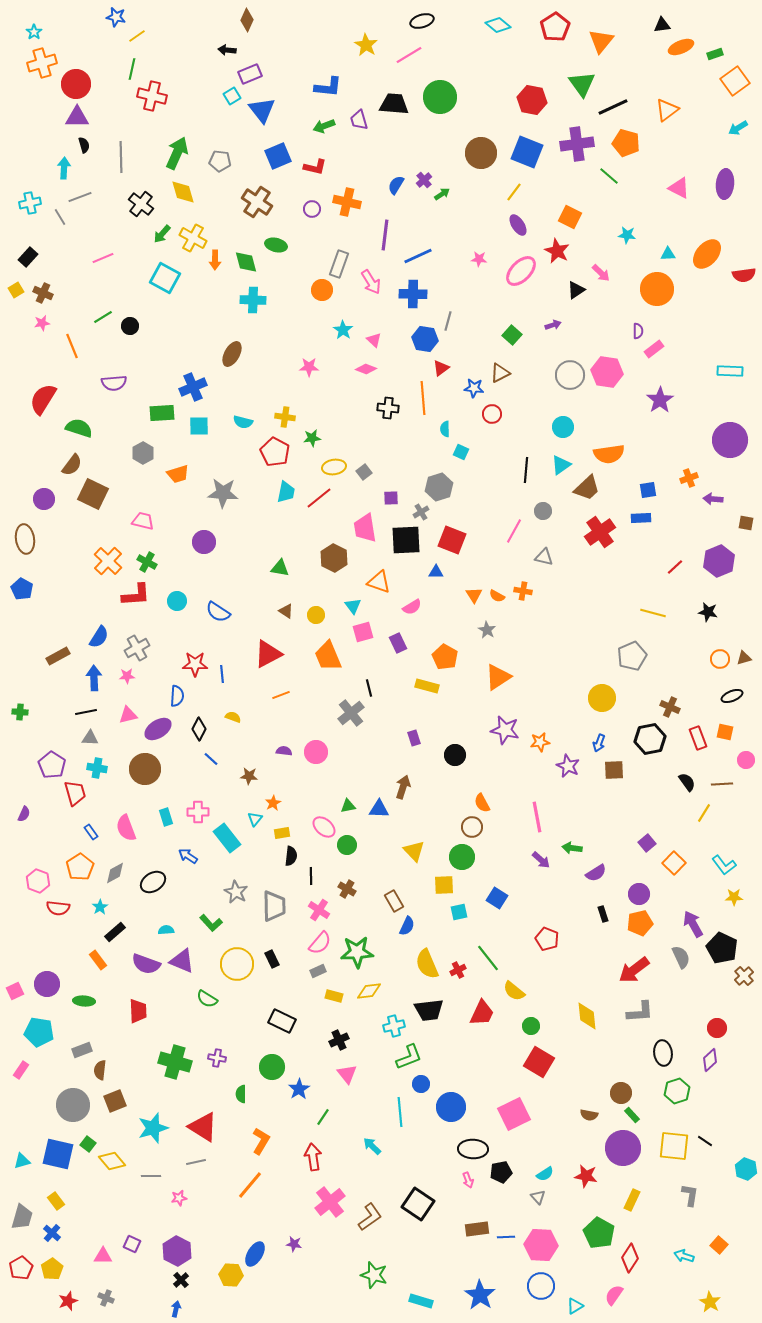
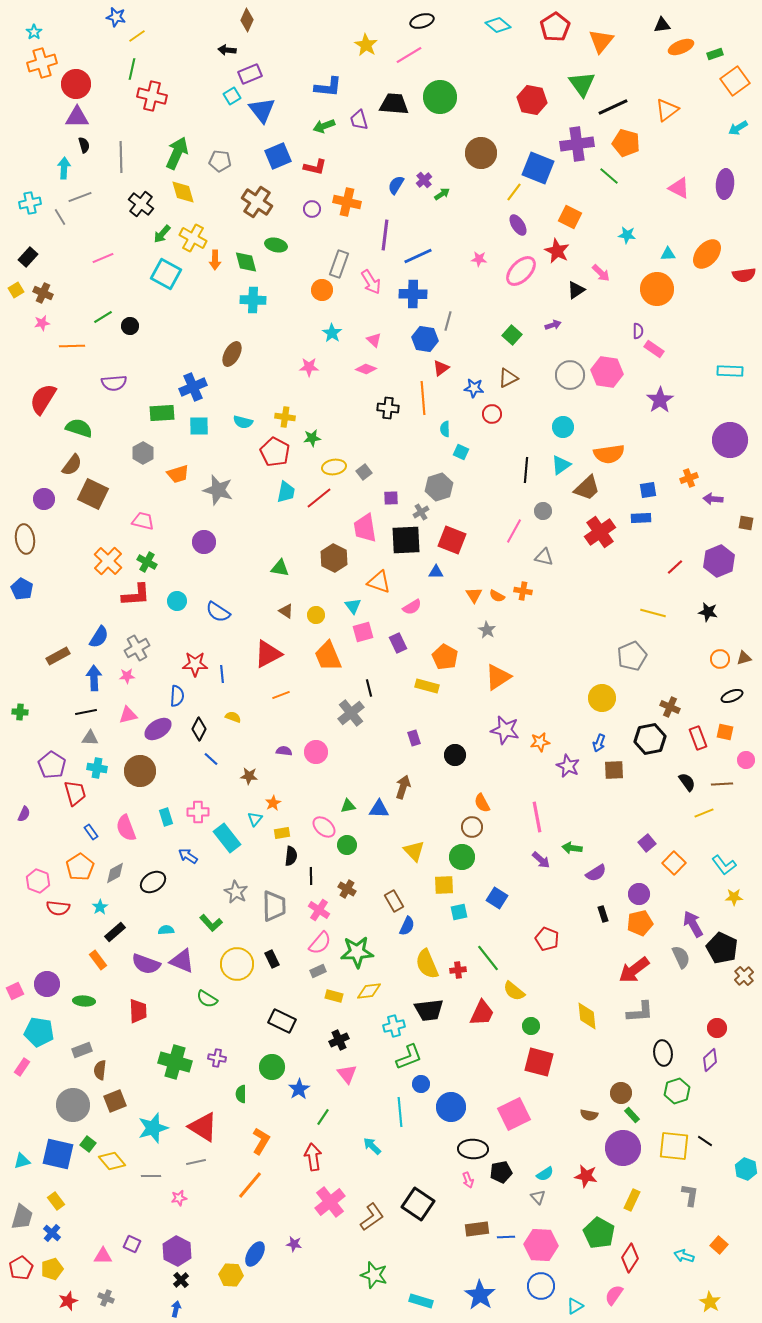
blue square at (527, 152): moved 11 px right, 16 px down
cyan square at (165, 278): moved 1 px right, 4 px up
cyan star at (343, 330): moved 11 px left, 3 px down
orange line at (72, 346): rotated 70 degrees counterclockwise
pink rectangle at (654, 349): rotated 72 degrees clockwise
brown triangle at (500, 373): moved 8 px right, 5 px down
gray star at (223, 493): moved 5 px left, 3 px up; rotated 12 degrees clockwise
brown circle at (145, 769): moved 5 px left, 2 px down
yellow line at (704, 813): rotated 36 degrees clockwise
red cross at (458, 970): rotated 21 degrees clockwise
red square at (539, 1062): rotated 16 degrees counterclockwise
pink rectangle at (21, 1070): moved 1 px right, 3 px up
brown L-shape at (370, 1217): moved 2 px right
yellow pentagon at (52, 1269): rotated 15 degrees clockwise
